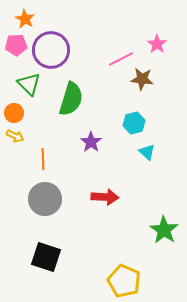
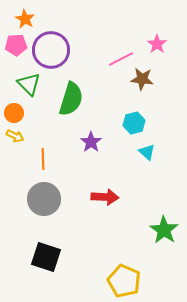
gray circle: moved 1 px left
